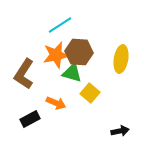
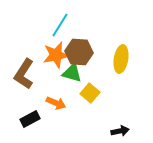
cyan line: rotated 25 degrees counterclockwise
